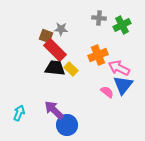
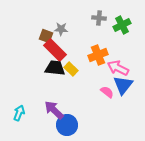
pink arrow: moved 1 px left
